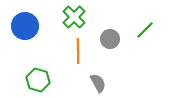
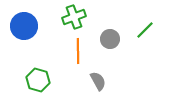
green cross: rotated 25 degrees clockwise
blue circle: moved 1 px left
gray semicircle: moved 2 px up
